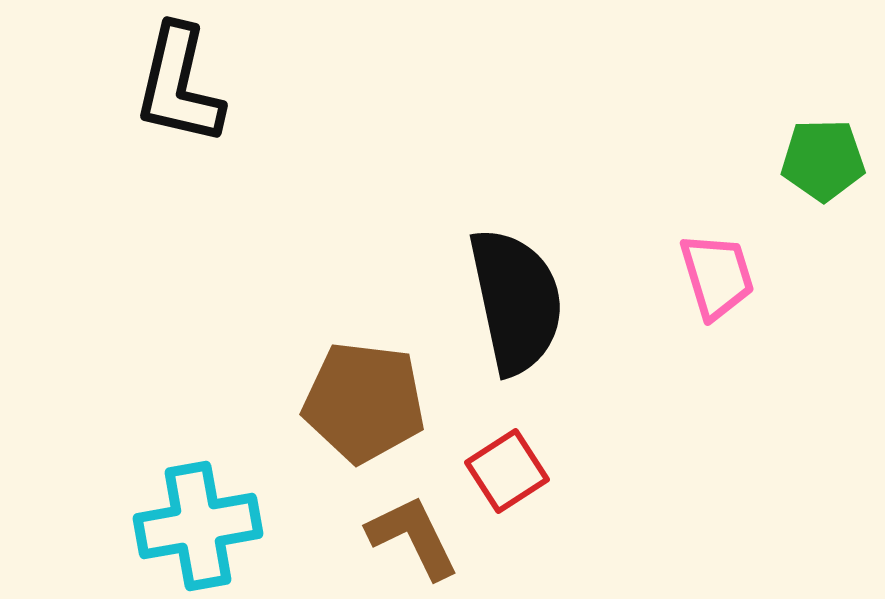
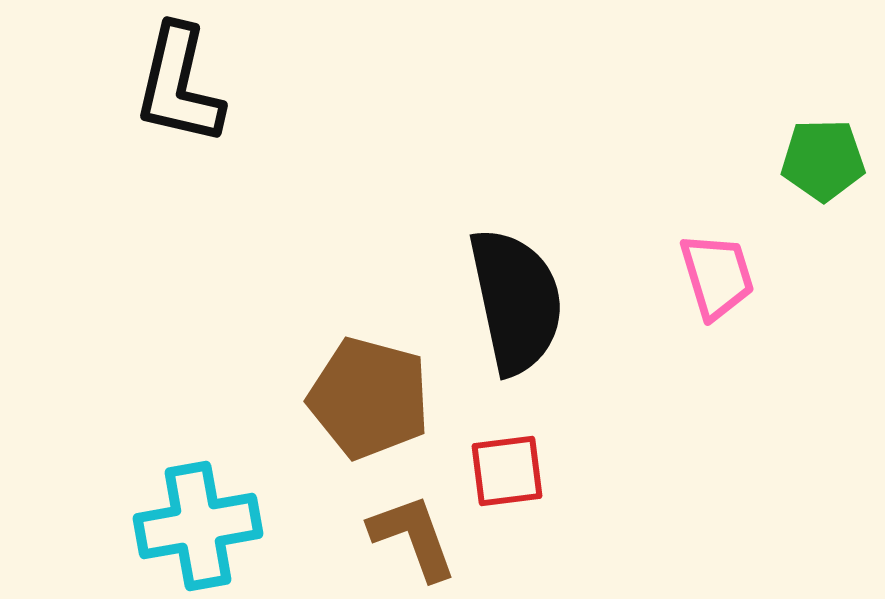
brown pentagon: moved 5 px right, 4 px up; rotated 8 degrees clockwise
red square: rotated 26 degrees clockwise
brown L-shape: rotated 6 degrees clockwise
